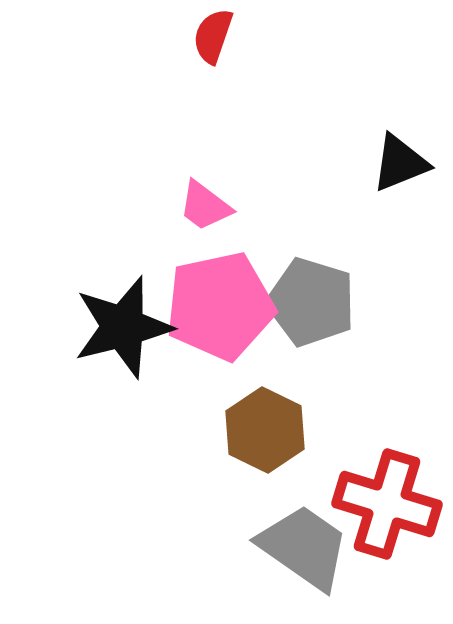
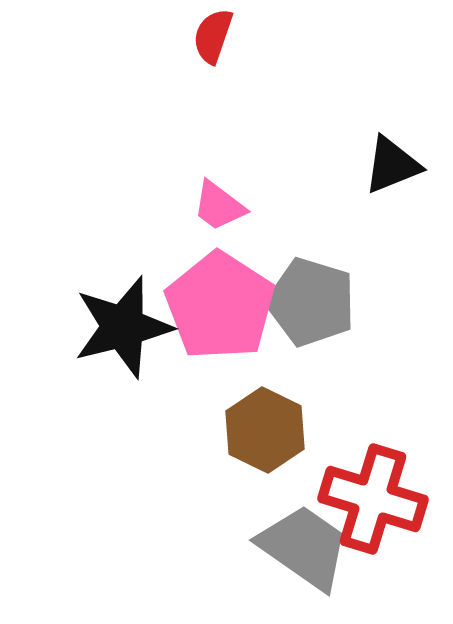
black triangle: moved 8 px left, 2 px down
pink trapezoid: moved 14 px right
pink pentagon: rotated 27 degrees counterclockwise
red cross: moved 14 px left, 5 px up
